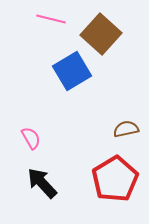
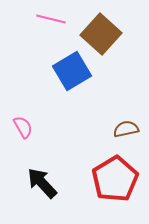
pink semicircle: moved 8 px left, 11 px up
